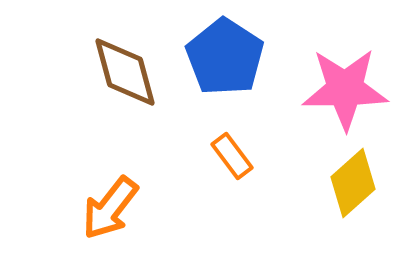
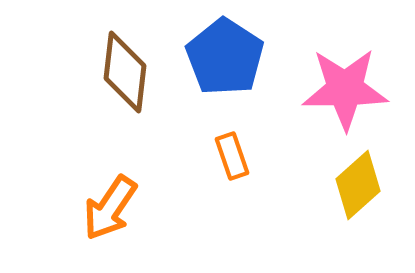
brown diamond: rotated 22 degrees clockwise
orange rectangle: rotated 18 degrees clockwise
yellow diamond: moved 5 px right, 2 px down
orange arrow: rotated 4 degrees counterclockwise
